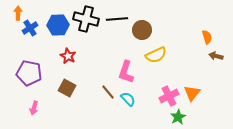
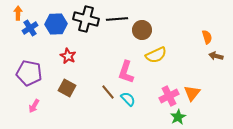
blue hexagon: moved 2 px left, 1 px up
pink arrow: moved 2 px up; rotated 16 degrees clockwise
